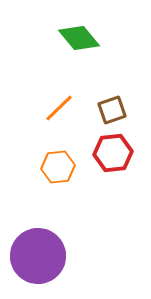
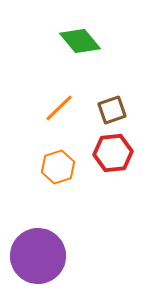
green diamond: moved 1 px right, 3 px down
orange hexagon: rotated 12 degrees counterclockwise
